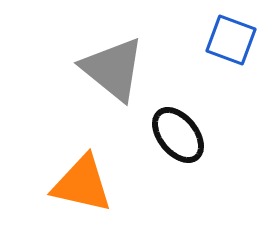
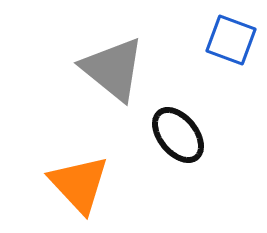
orange triangle: moved 3 px left; rotated 34 degrees clockwise
